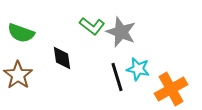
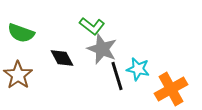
gray star: moved 19 px left, 17 px down
black diamond: rotated 20 degrees counterclockwise
black line: moved 1 px up
